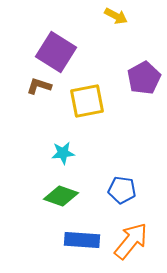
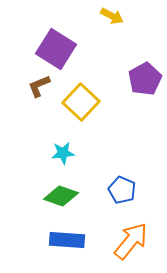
yellow arrow: moved 4 px left
purple square: moved 3 px up
purple pentagon: moved 1 px right, 1 px down
brown L-shape: rotated 40 degrees counterclockwise
yellow square: moved 6 px left, 1 px down; rotated 36 degrees counterclockwise
blue pentagon: rotated 16 degrees clockwise
blue rectangle: moved 15 px left
